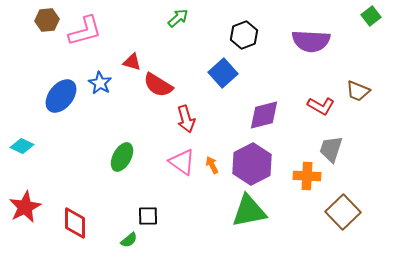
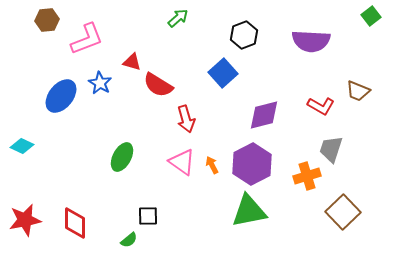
pink L-shape: moved 2 px right, 8 px down; rotated 6 degrees counterclockwise
orange cross: rotated 20 degrees counterclockwise
red star: moved 13 px down; rotated 16 degrees clockwise
